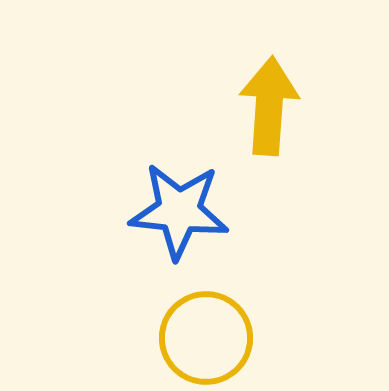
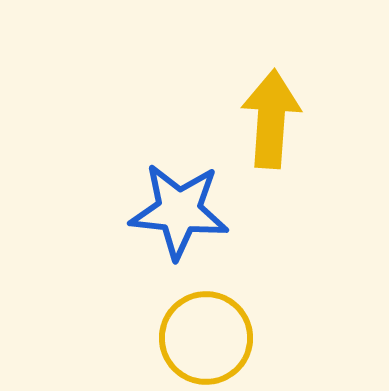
yellow arrow: moved 2 px right, 13 px down
